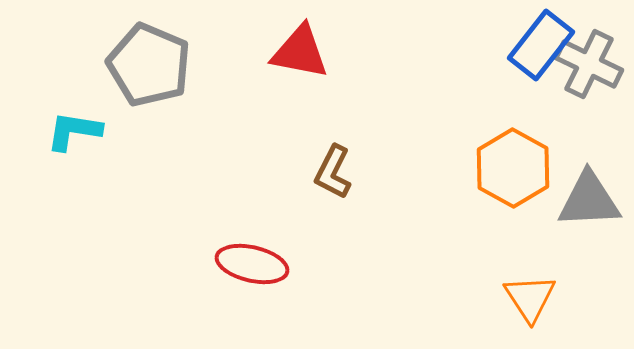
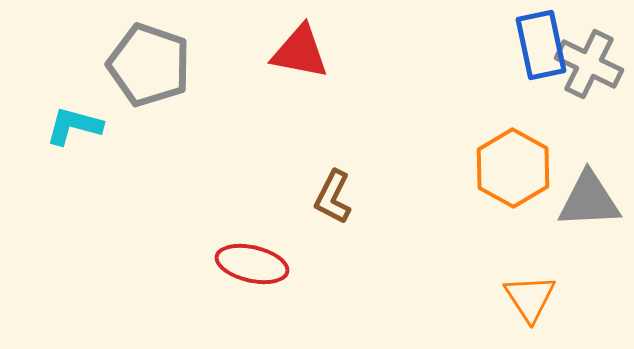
blue rectangle: rotated 50 degrees counterclockwise
gray pentagon: rotated 4 degrees counterclockwise
cyan L-shape: moved 5 px up; rotated 6 degrees clockwise
brown L-shape: moved 25 px down
